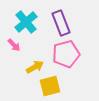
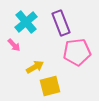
pink pentagon: moved 11 px right, 2 px up; rotated 8 degrees clockwise
